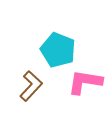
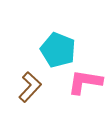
brown L-shape: moved 1 px left, 1 px down
